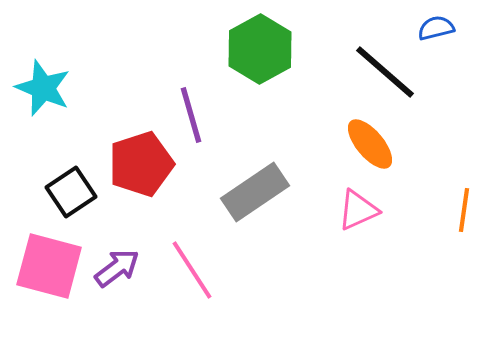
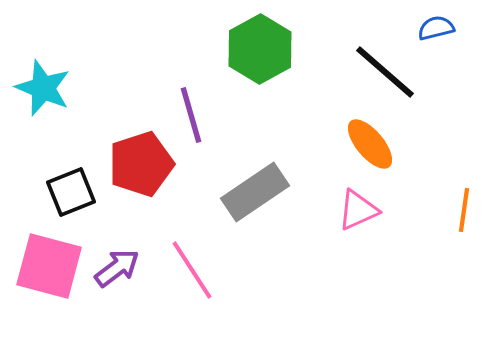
black square: rotated 12 degrees clockwise
